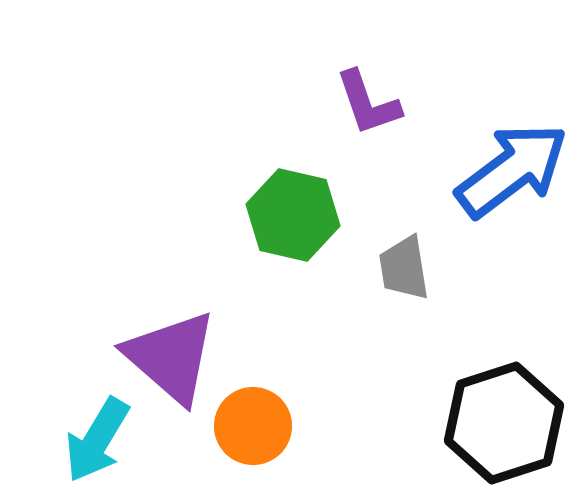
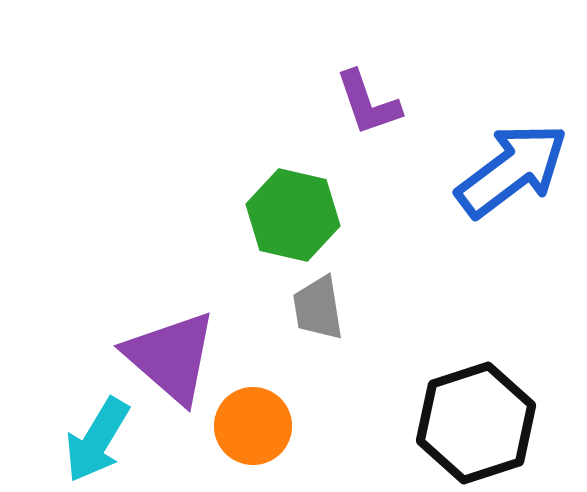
gray trapezoid: moved 86 px left, 40 px down
black hexagon: moved 28 px left
